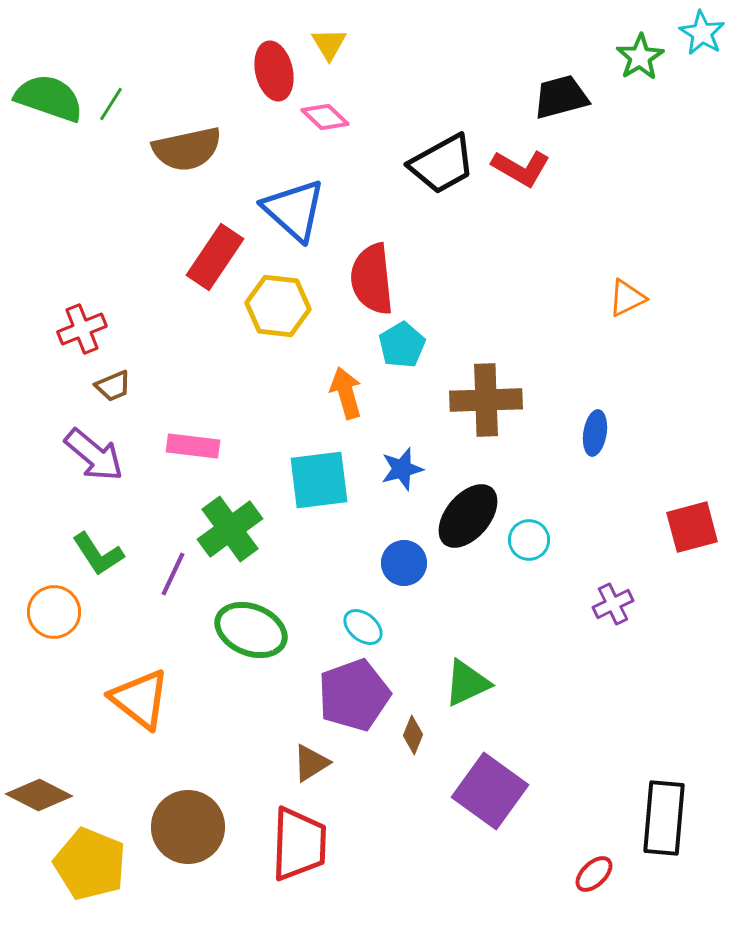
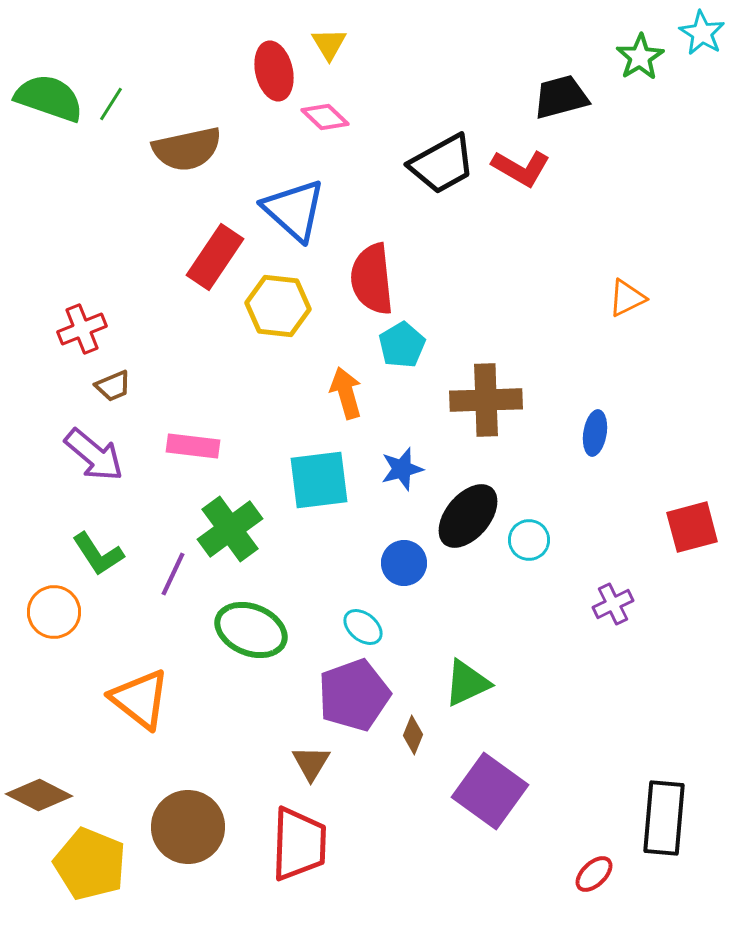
brown triangle at (311, 763): rotated 27 degrees counterclockwise
